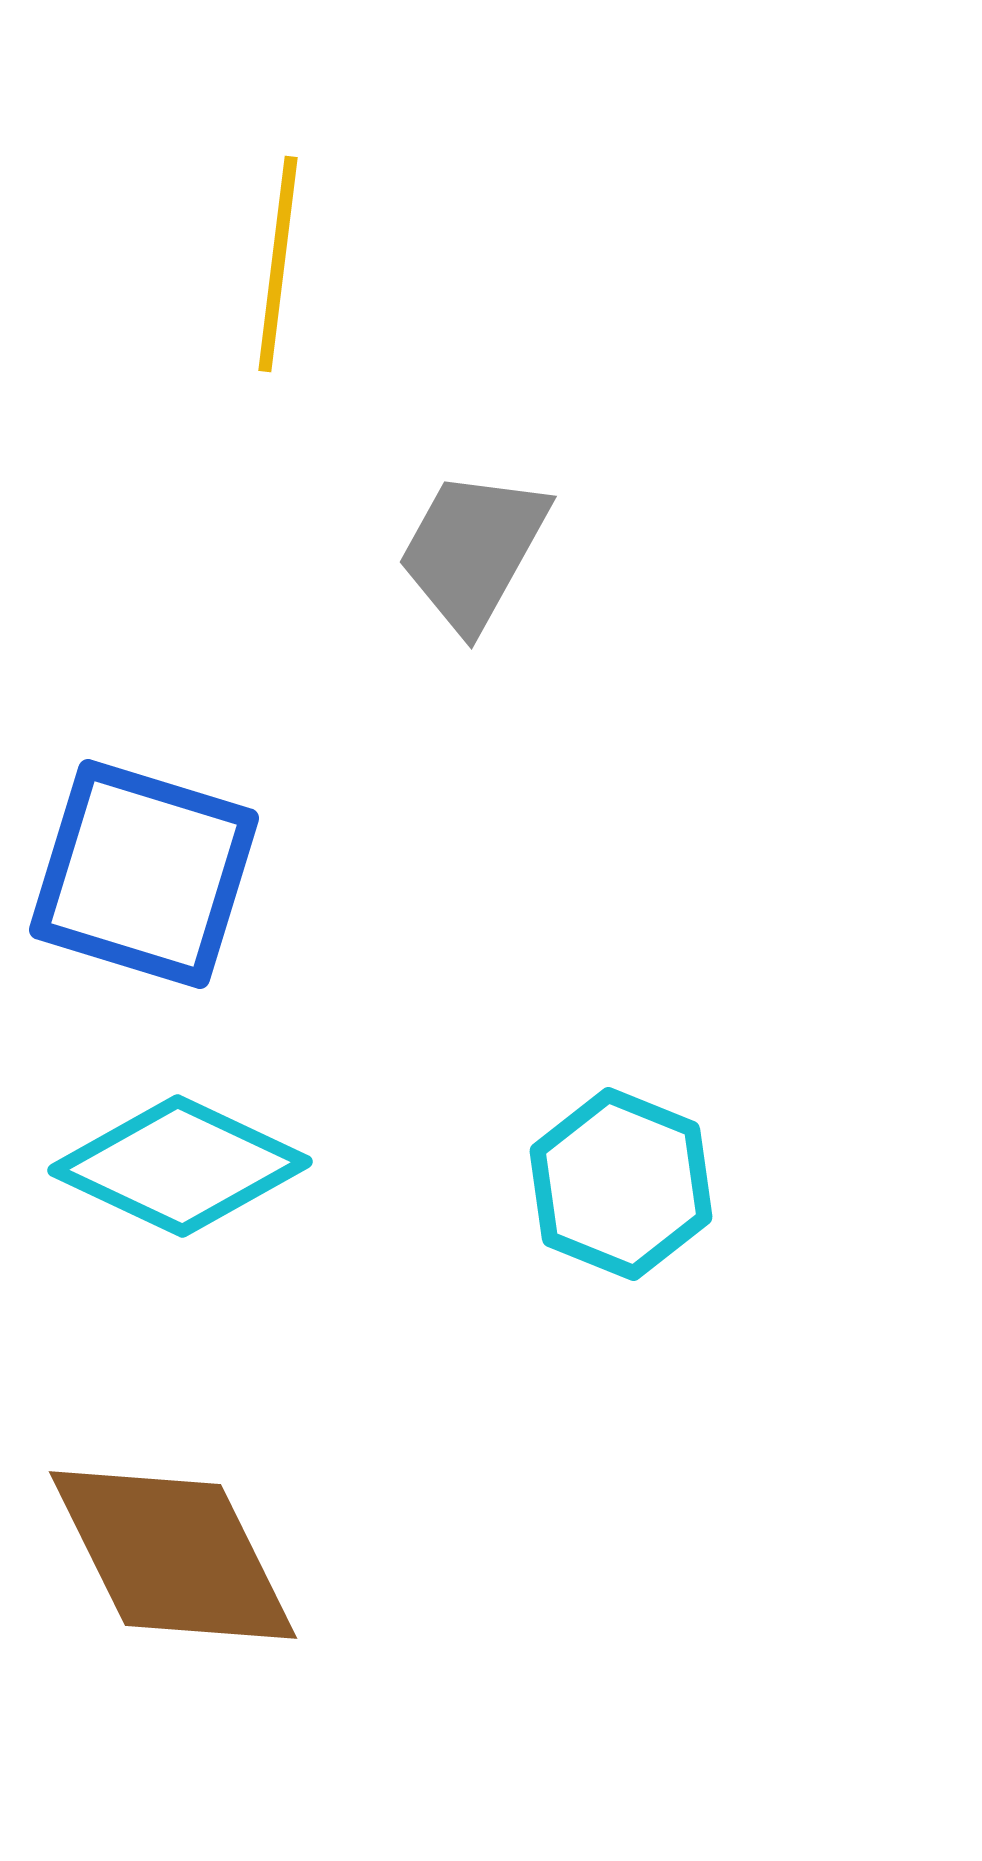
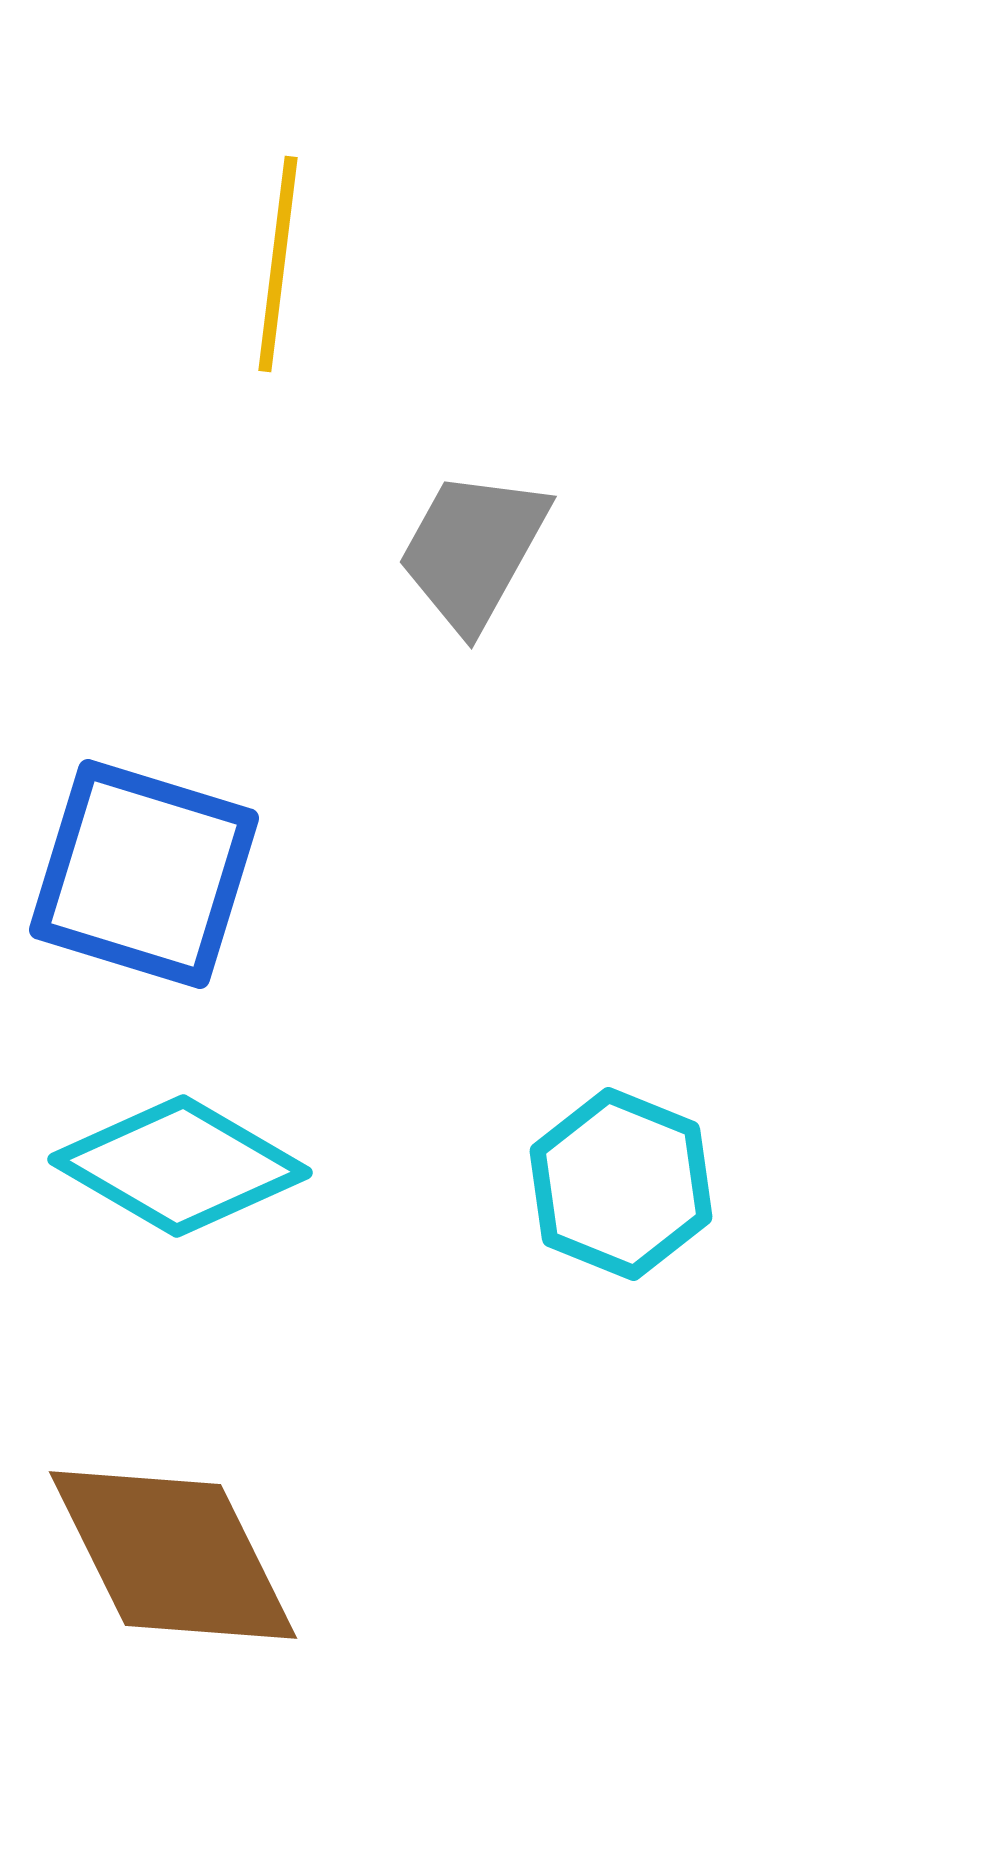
cyan diamond: rotated 5 degrees clockwise
